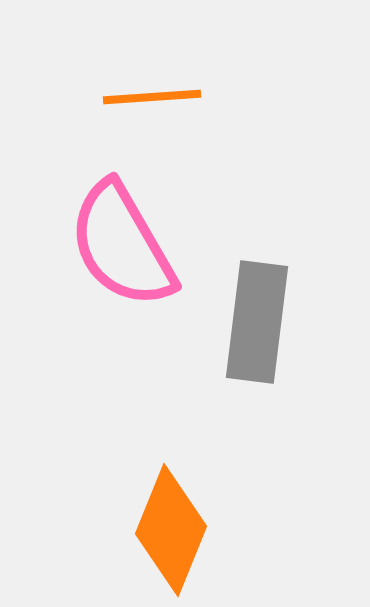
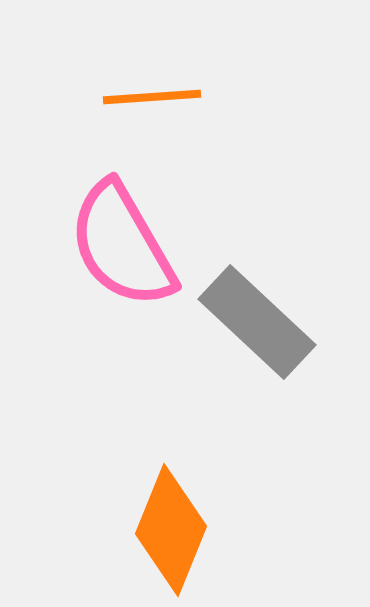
gray rectangle: rotated 54 degrees counterclockwise
